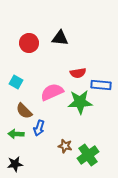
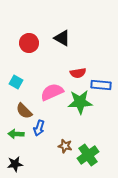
black triangle: moved 2 px right; rotated 24 degrees clockwise
